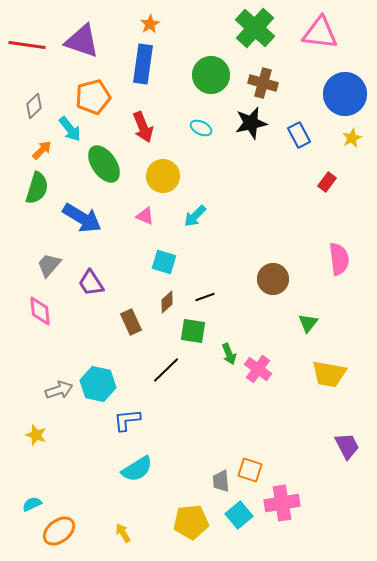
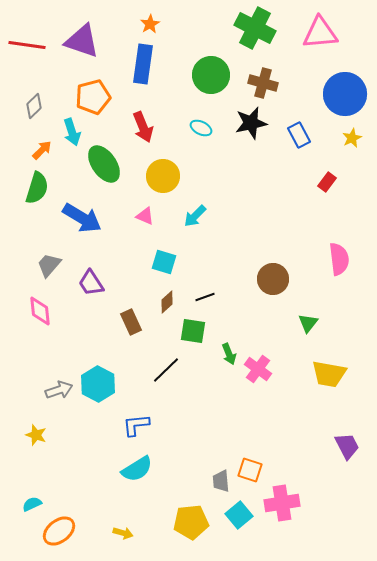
green cross at (255, 28): rotated 15 degrees counterclockwise
pink triangle at (320, 33): rotated 12 degrees counterclockwise
cyan arrow at (70, 129): moved 2 px right, 3 px down; rotated 20 degrees clockwise
cyan hexagon at (98, 384): rotated 16 degrees clockwise
blue L-shape at (127, 420): moved 9 px right, 5 px down
yellow arrow at (123, 533): rotated 138 degrees clockwise
